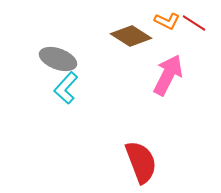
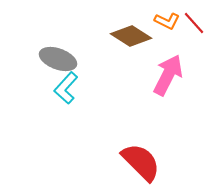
red line: rotated 15 degrees clockwise
red semicircle: rotated 24 degrees counterclockwise
